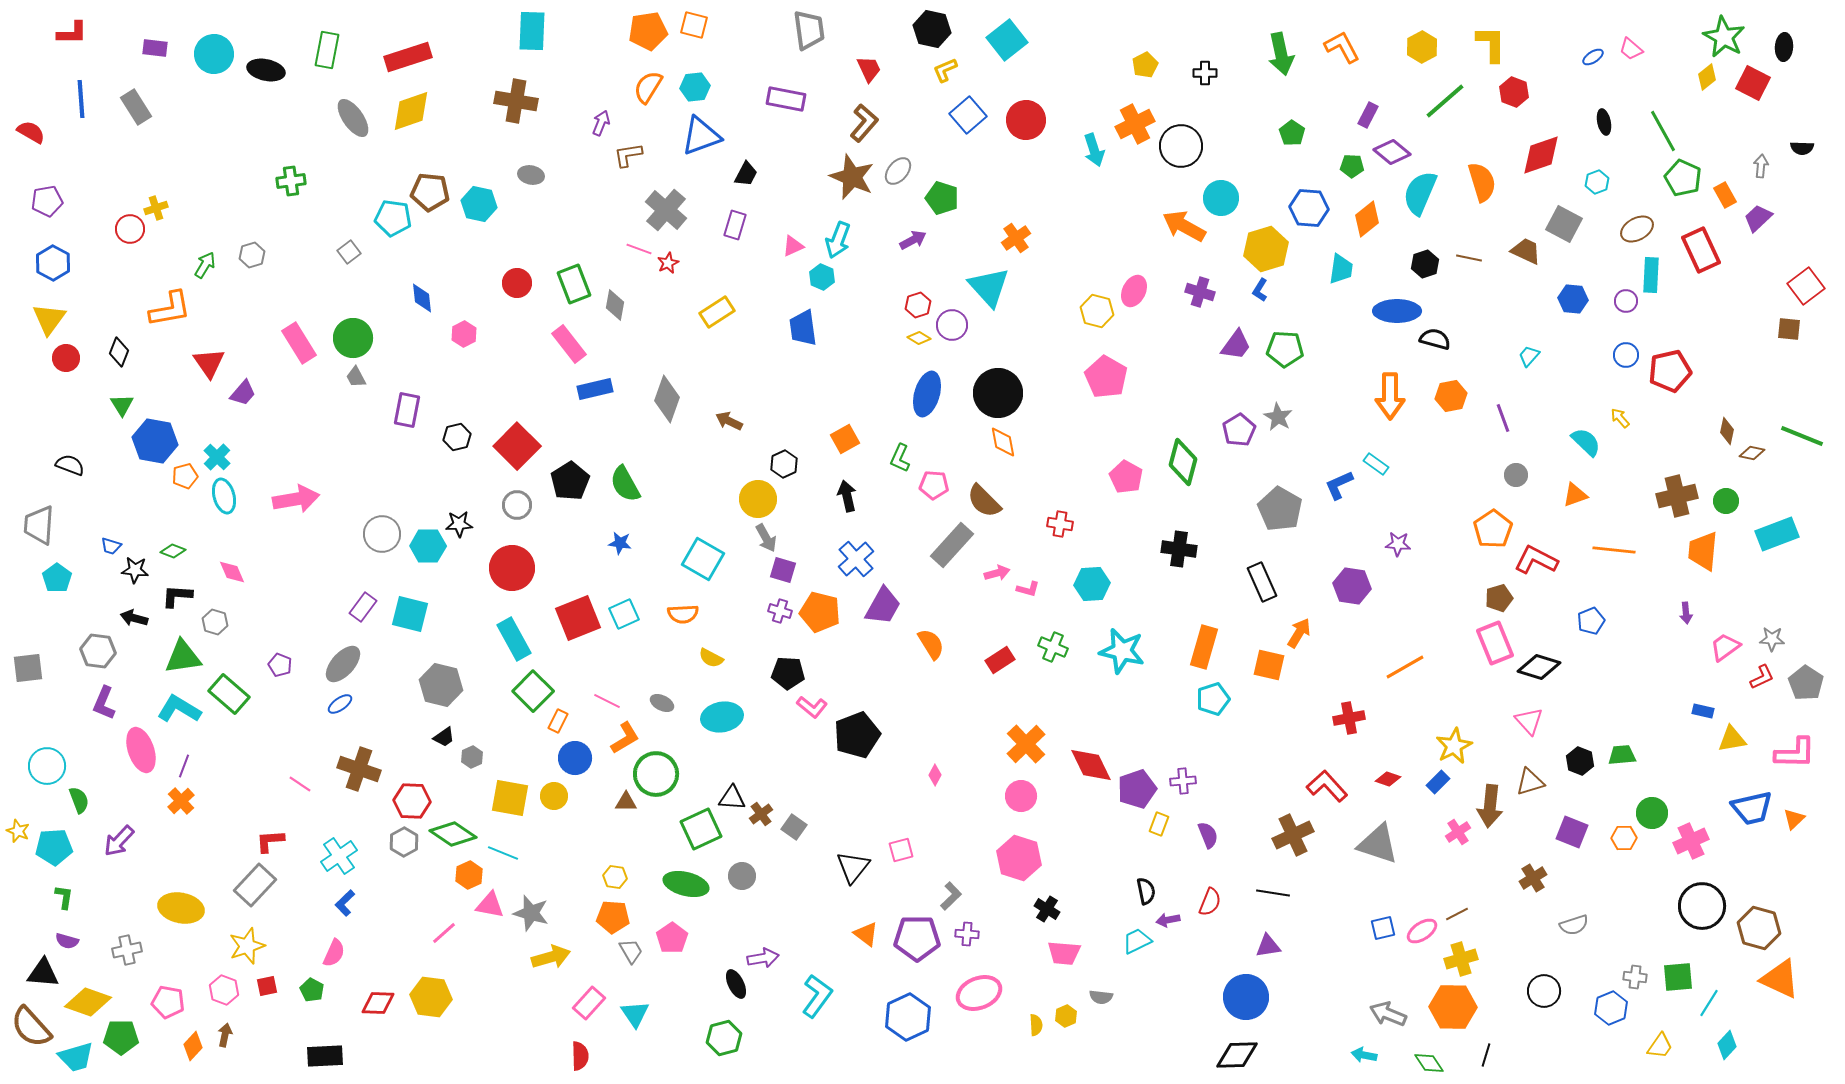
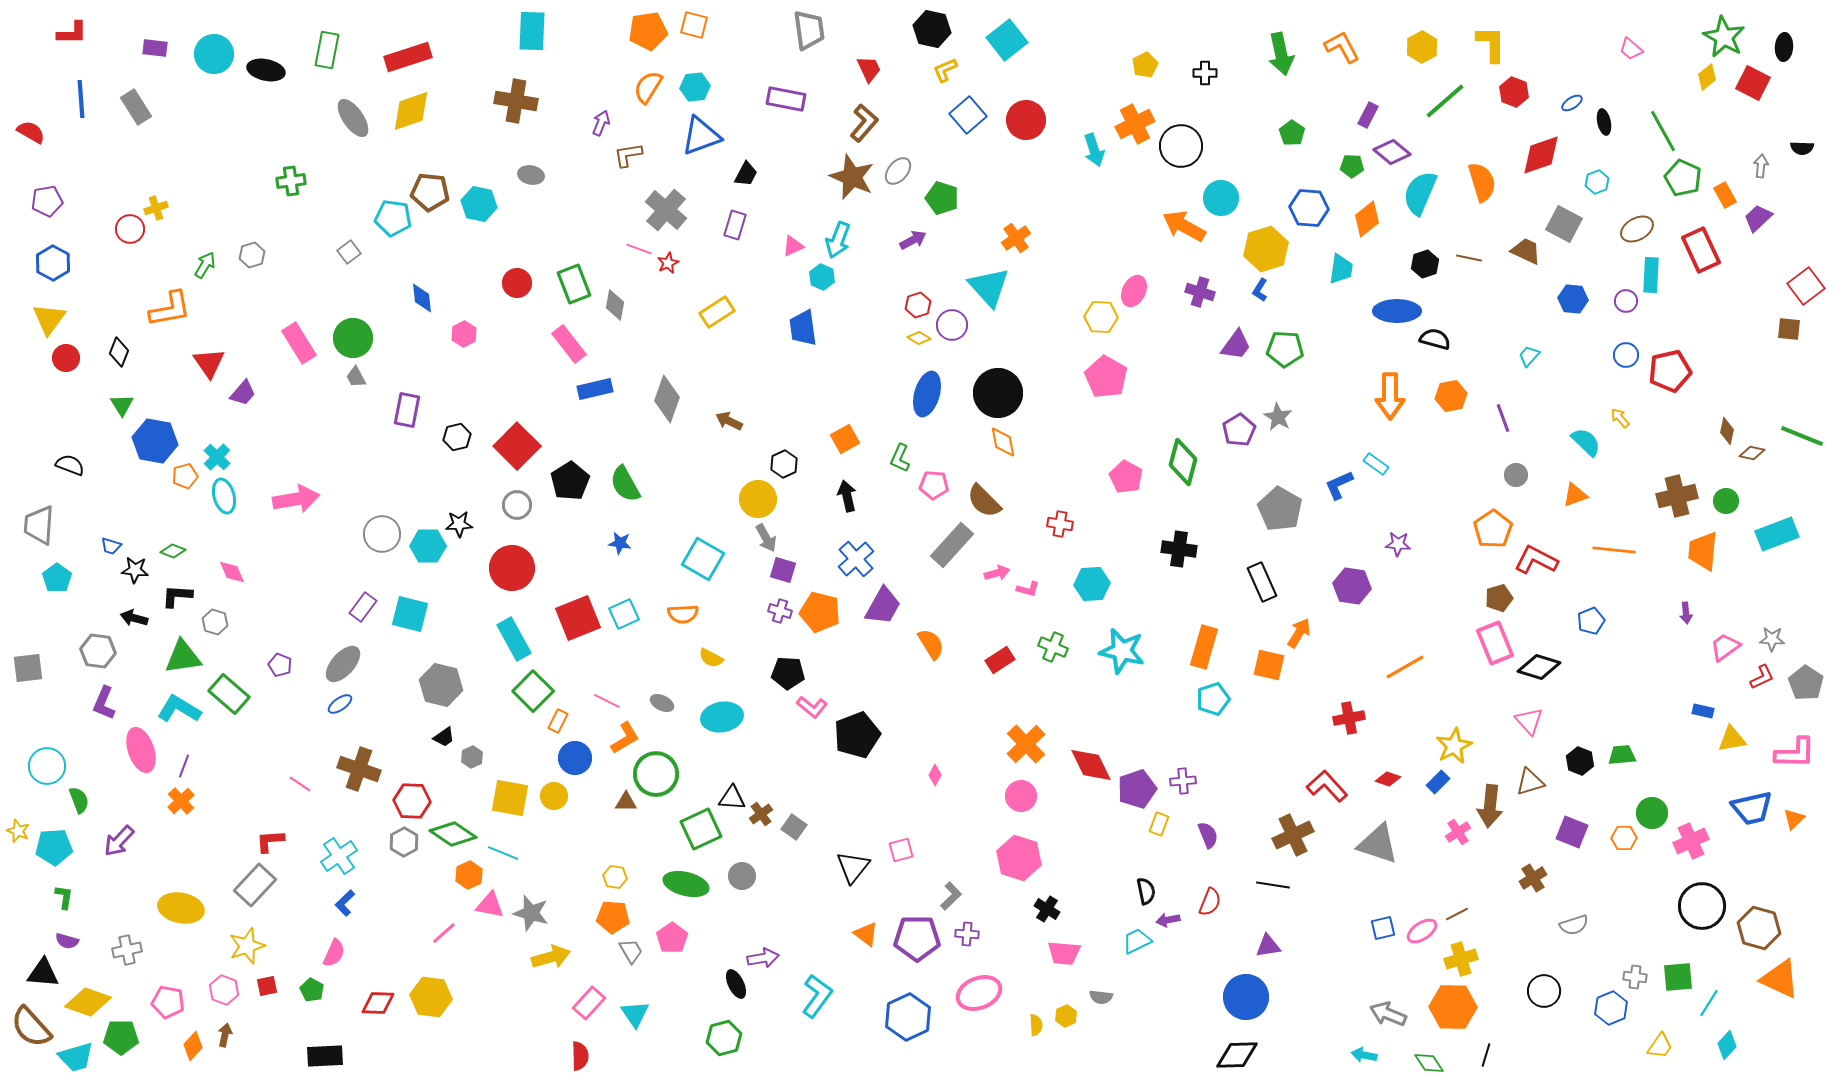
blue ellipse at (1593, 57): moved 21 px left, 46 px down
yellow hexagon at (1097, 311): moved 4 px right, 6 px down; rotated 12 degrees counterclockwise
black line at (1273, 893): moved 8 px up
